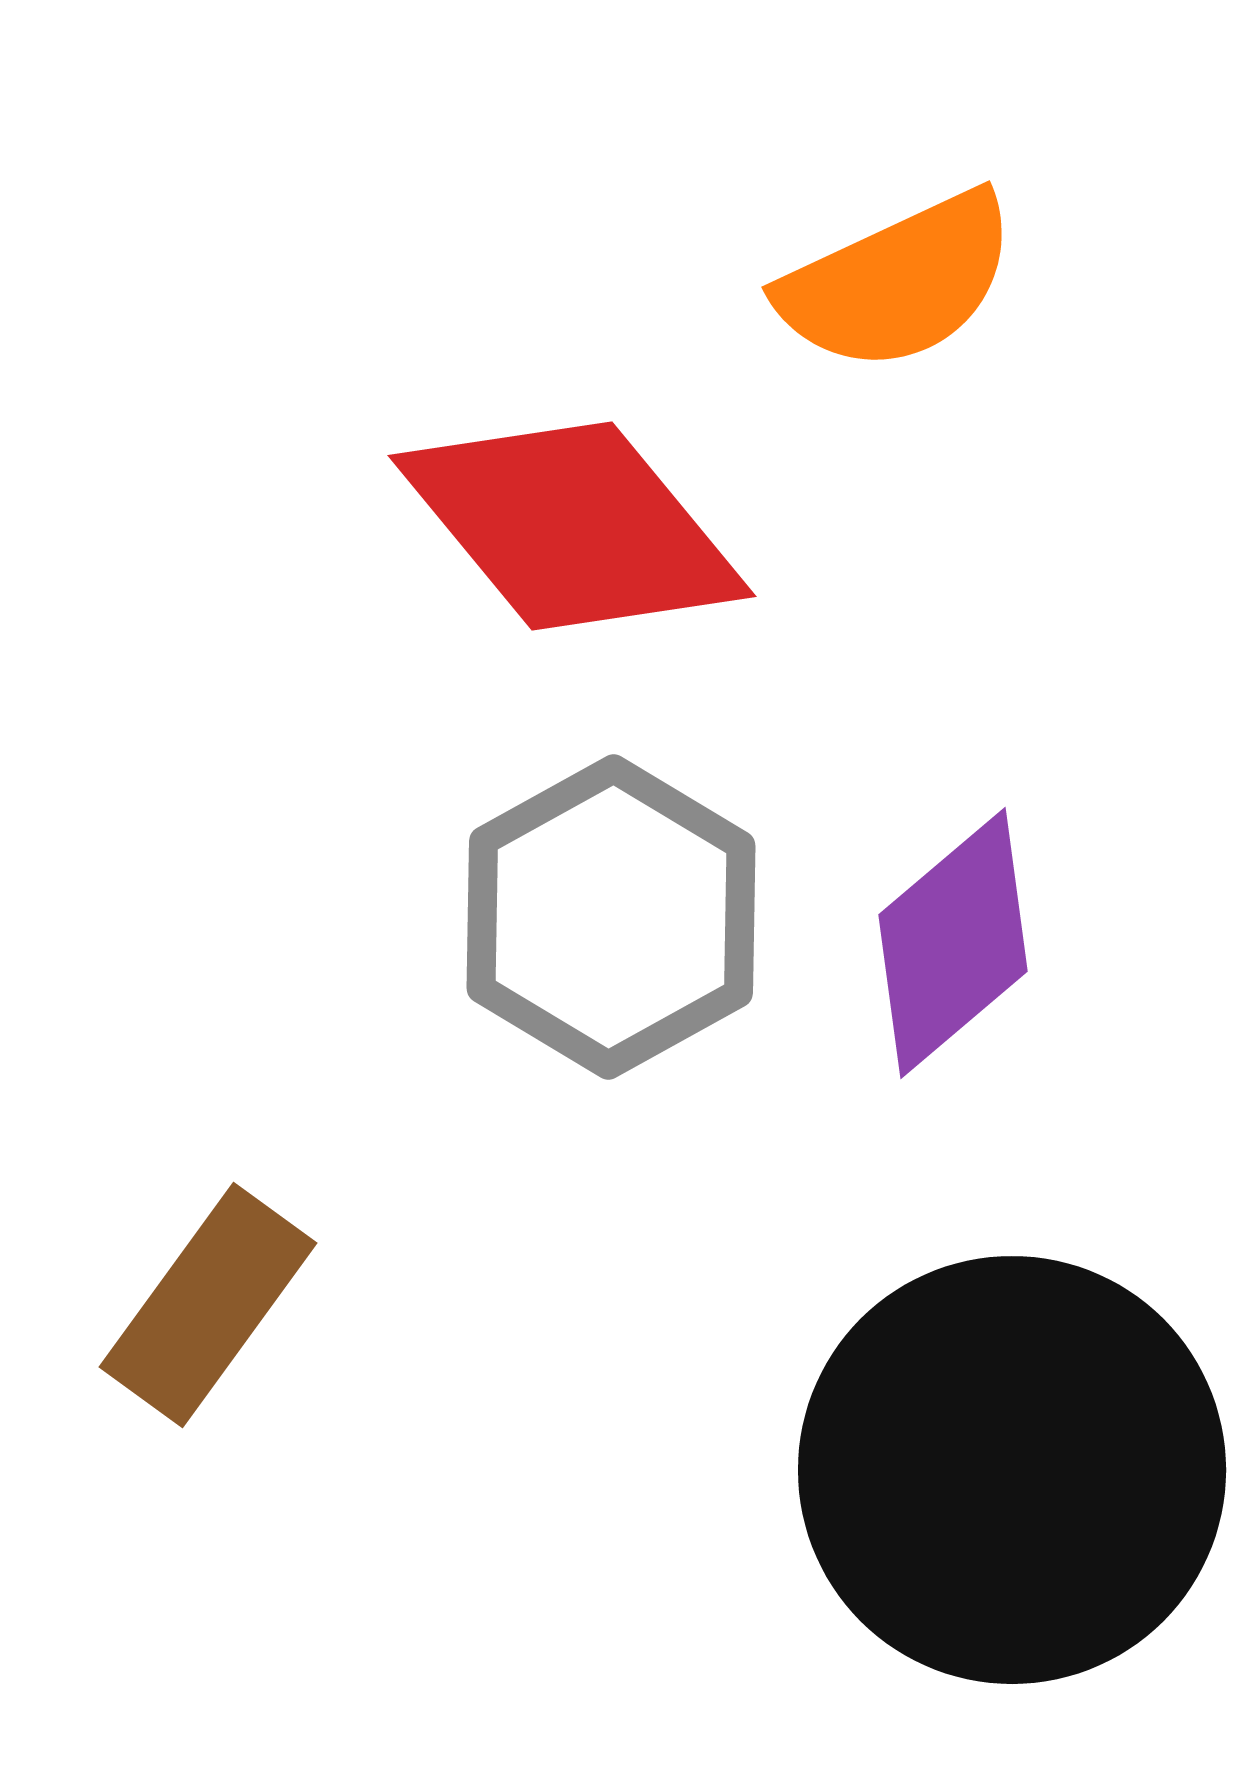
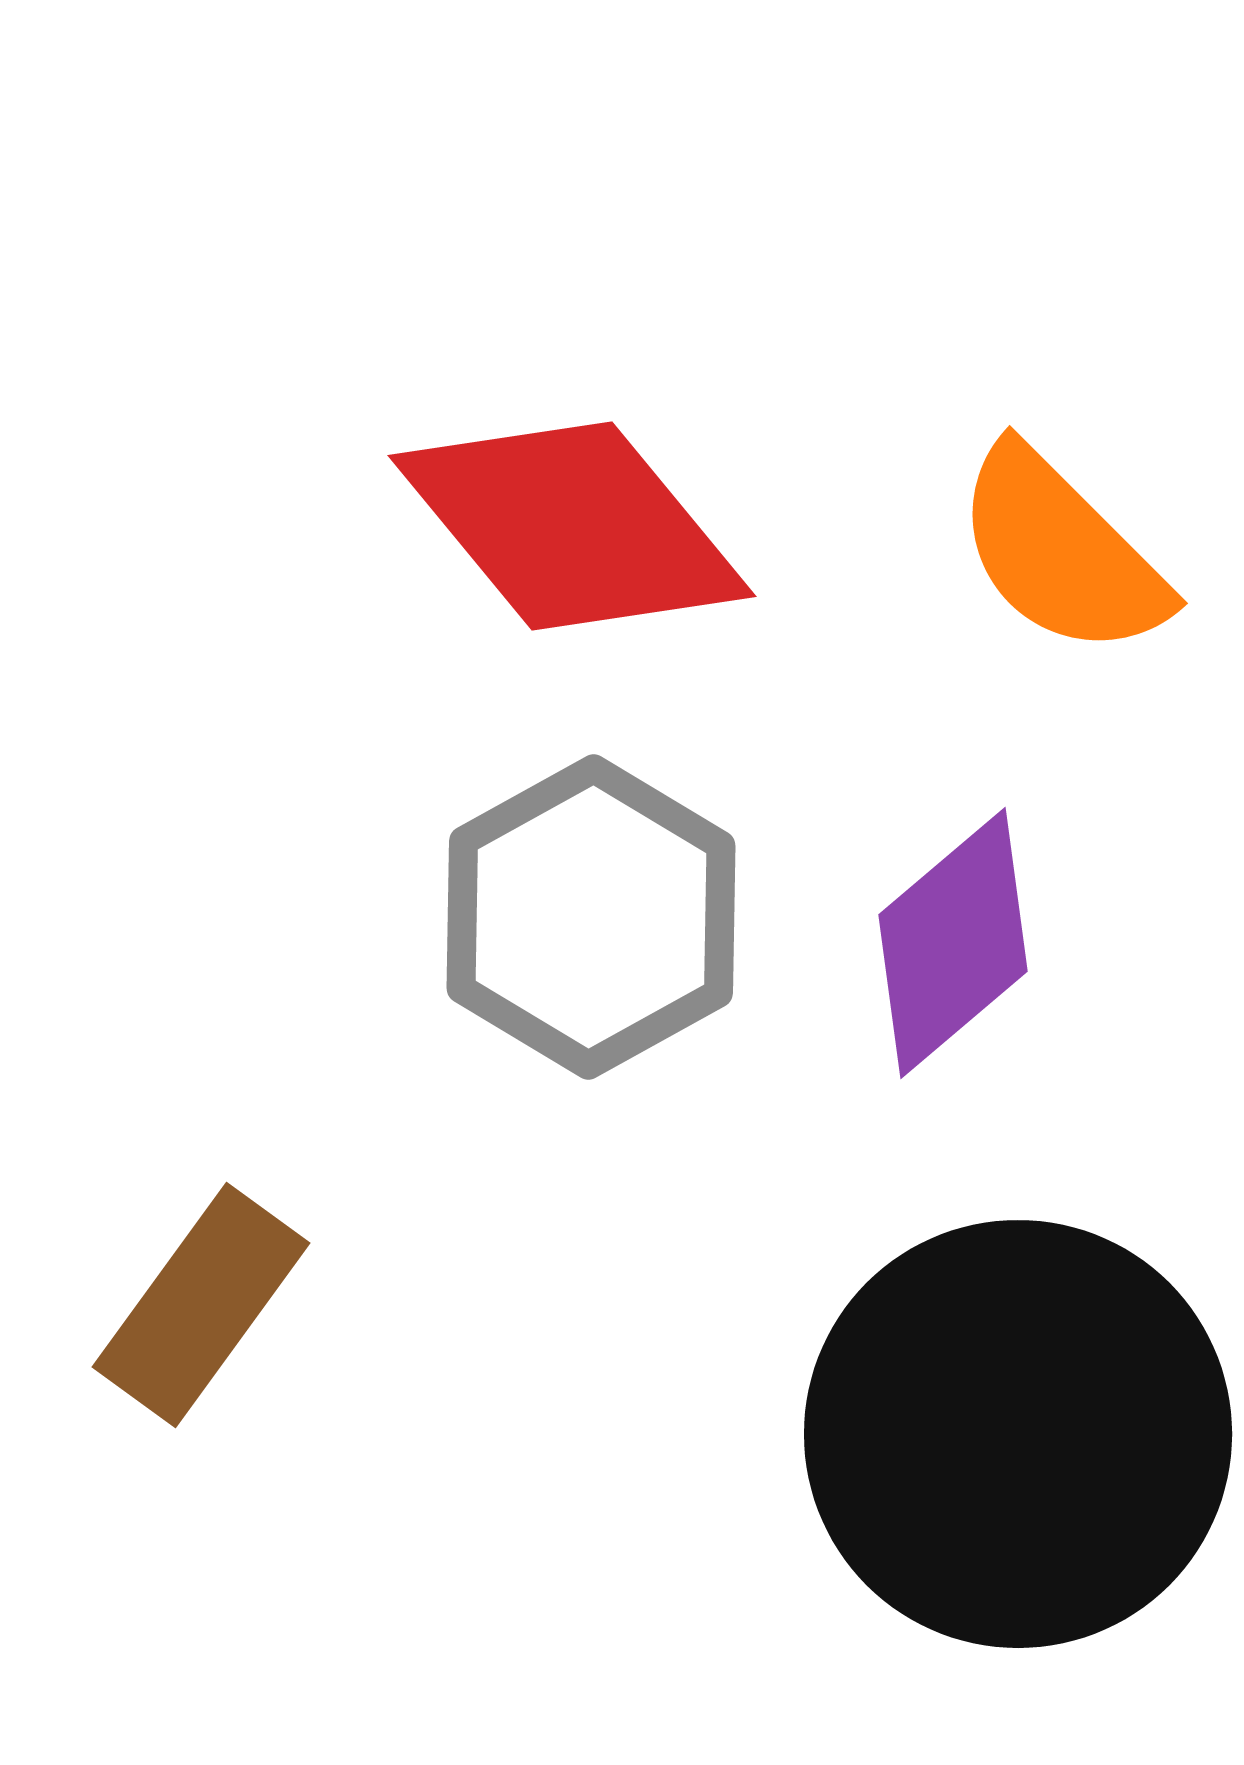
orange semicircle: moved 163 px right, 270 px down; rotated 70 degrees clockwise
gray hexagon: moved 20 px left
brown rectangle: moved 7 px left
black circle: moved 6 px right, 36 px up
